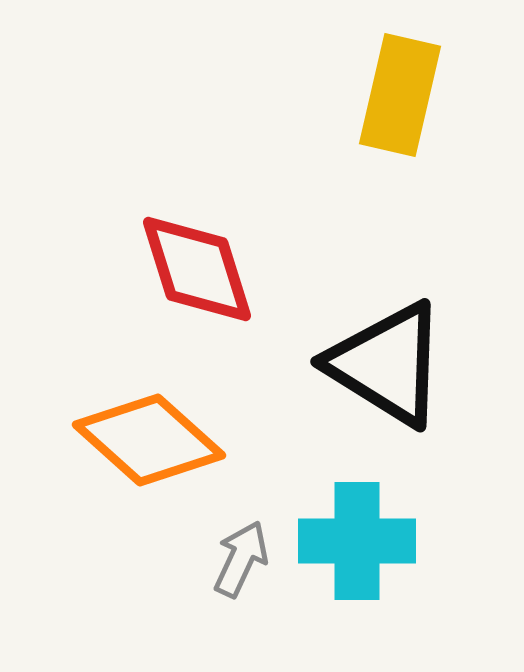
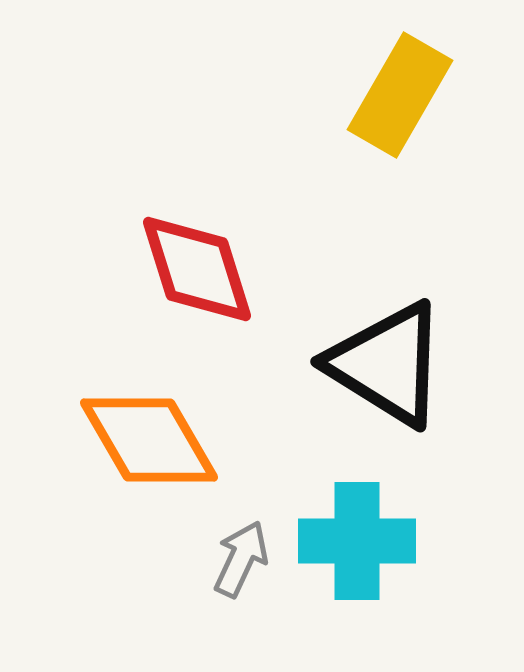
yellow rectangle: rotated 17 degrees clockwise
orange diamond: rotated 18 degrees clockwise
